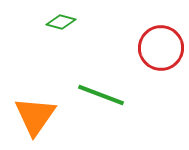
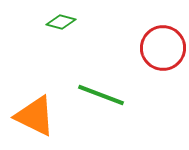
red circle: moved 2 px right
orange triangle: rotated 39 degrees counterclockwise
